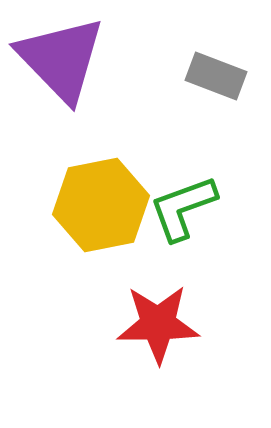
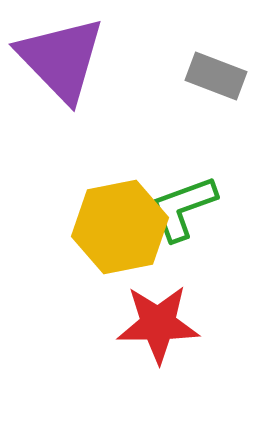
yellow hexagon: moved 19 px right, 22 px down
